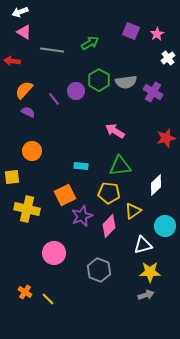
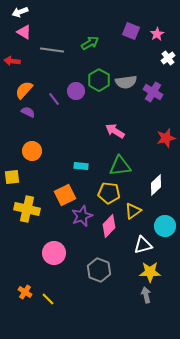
gray arrow: rotated 84 degrees counterclockwise
